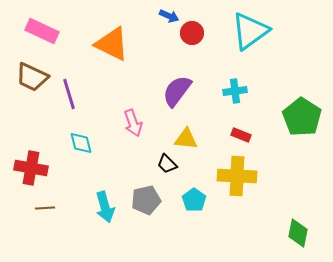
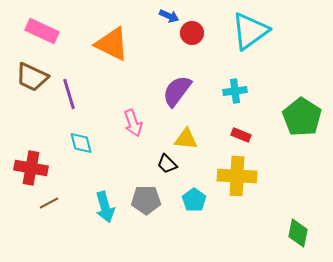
gray pentagon: rotated 12 degrees clockwise
brown line: moved 4 px right, 5 px up; rotated 24 degrees counterclockwise
